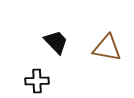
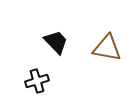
black cross: rotated 15 degrees counterclockwise
